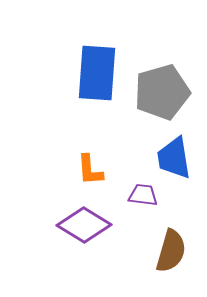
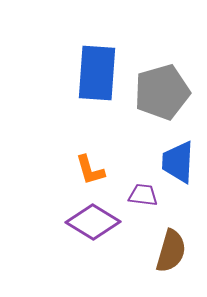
blue trapezoid: moved 4 px right, 4 px down; rotated 12 degrees clockwise
orange L-shape: rotated 12 degrees counterclockwise
purple diamond: moved 9 px right, 3 px up
